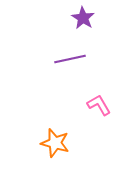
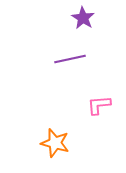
pink L-shape: rotated 65 degrees counterclockwise
